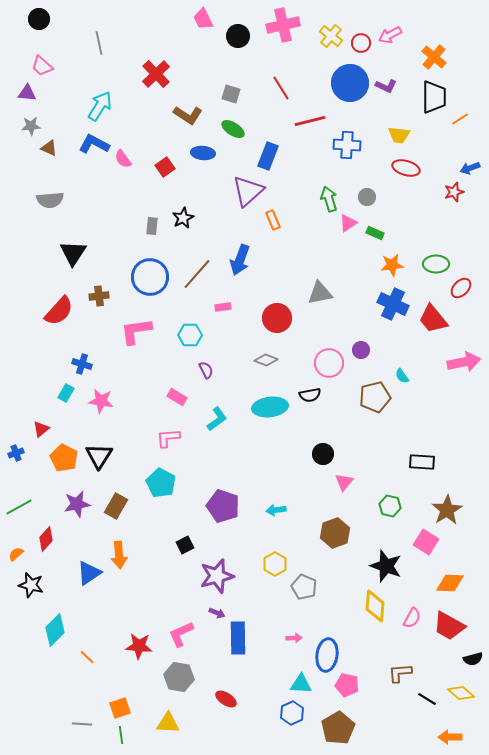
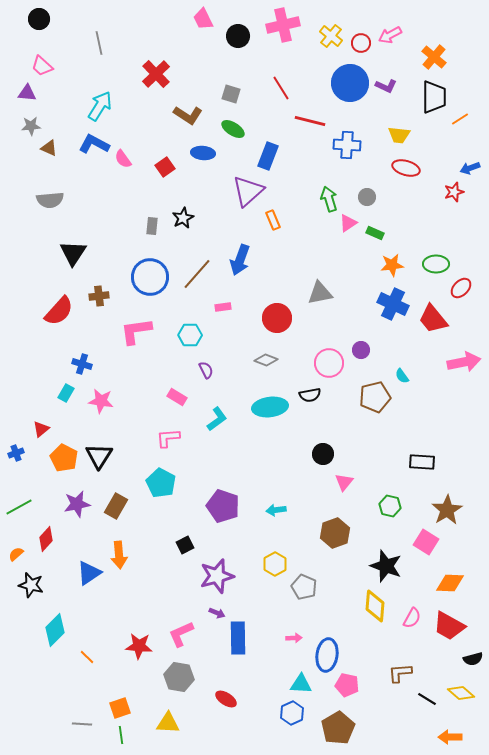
red line at (310, 121): rotated 28 degrees clockwise
